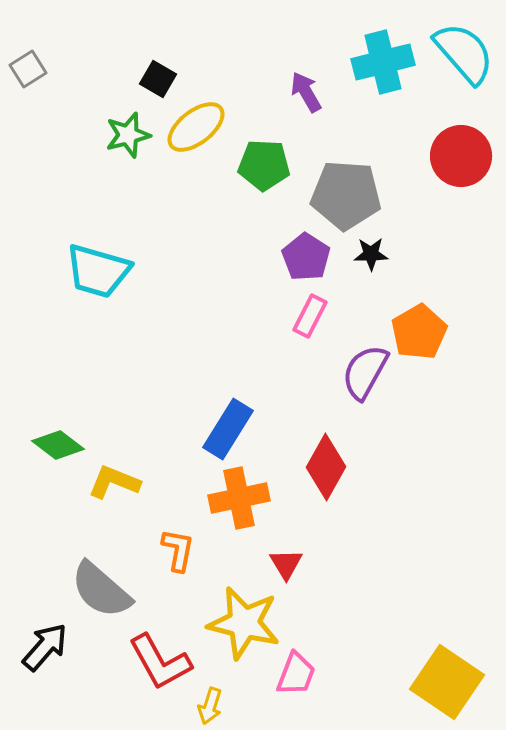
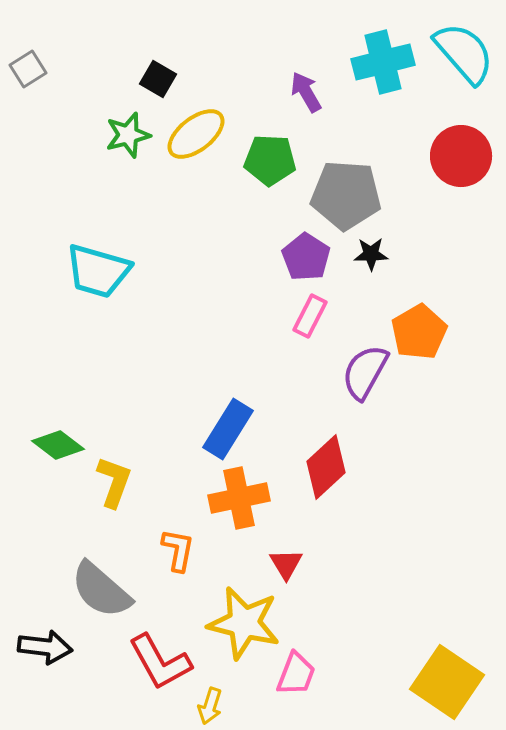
yellow ellipse: moved 7 px down
green pentagon: moved 6 px right, 5 px up
red diamond: rotated 18 degrees clockwise
yellow L-shape: rotated 88 degrees clockwise
black arrow: rotated 56 degrees clockwise
